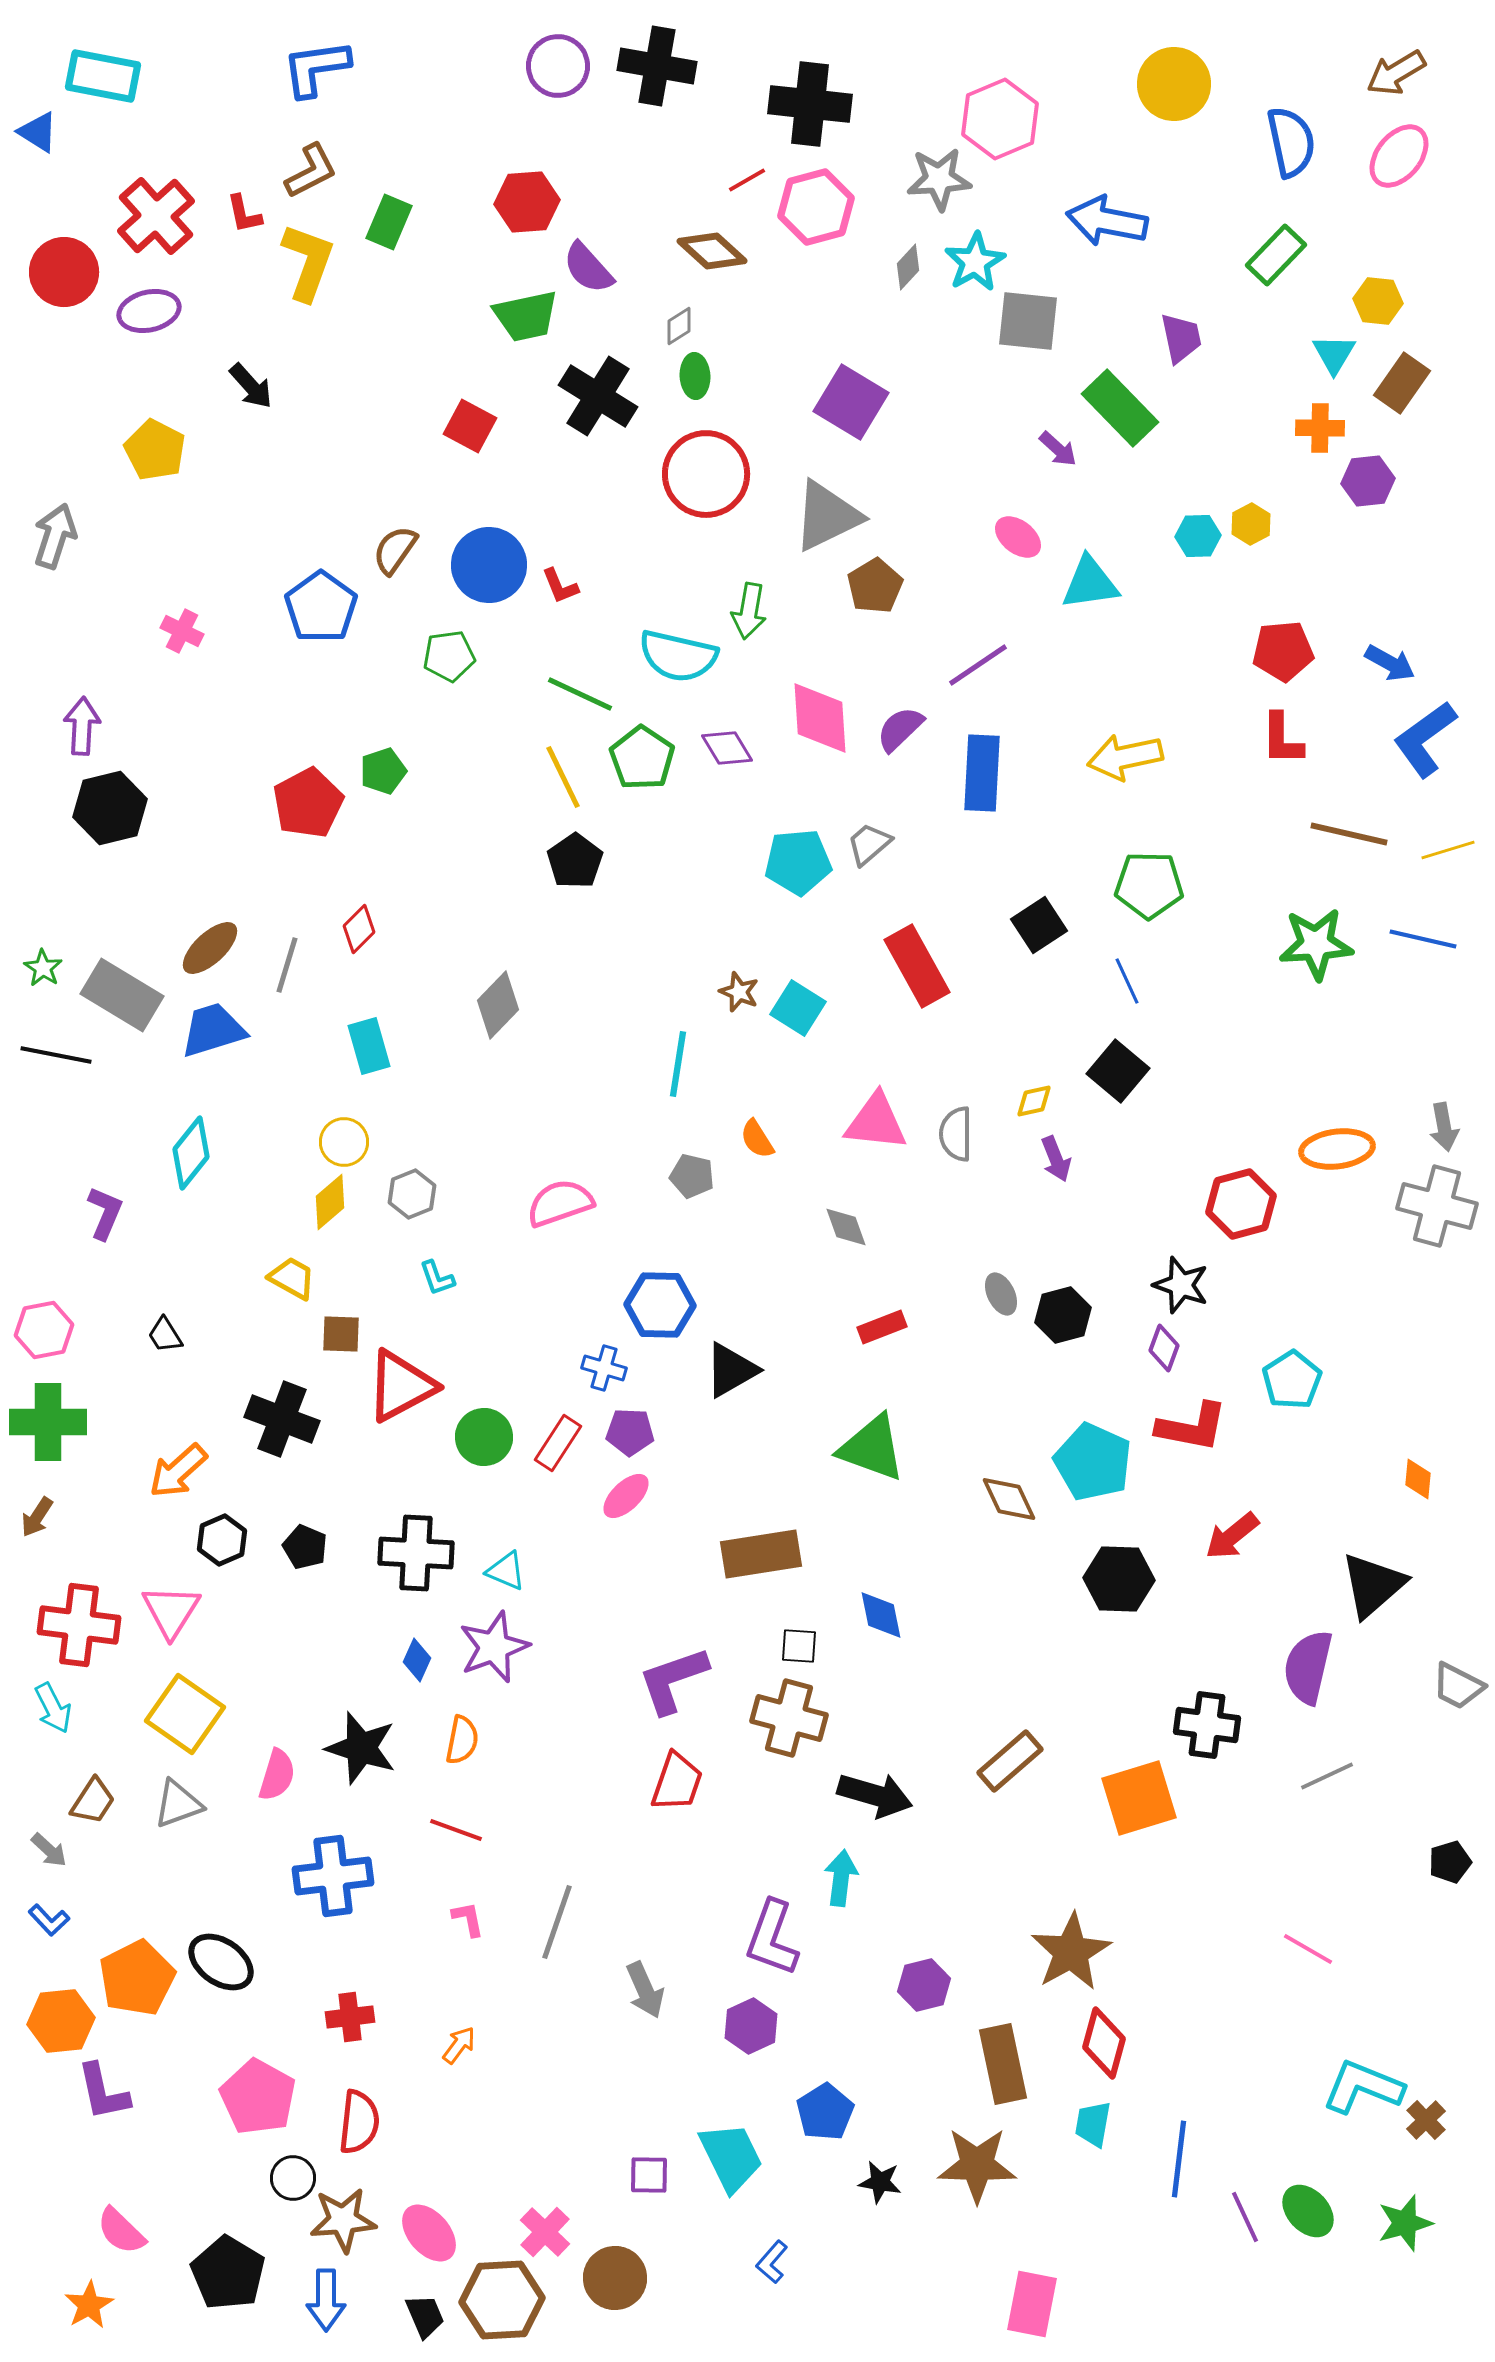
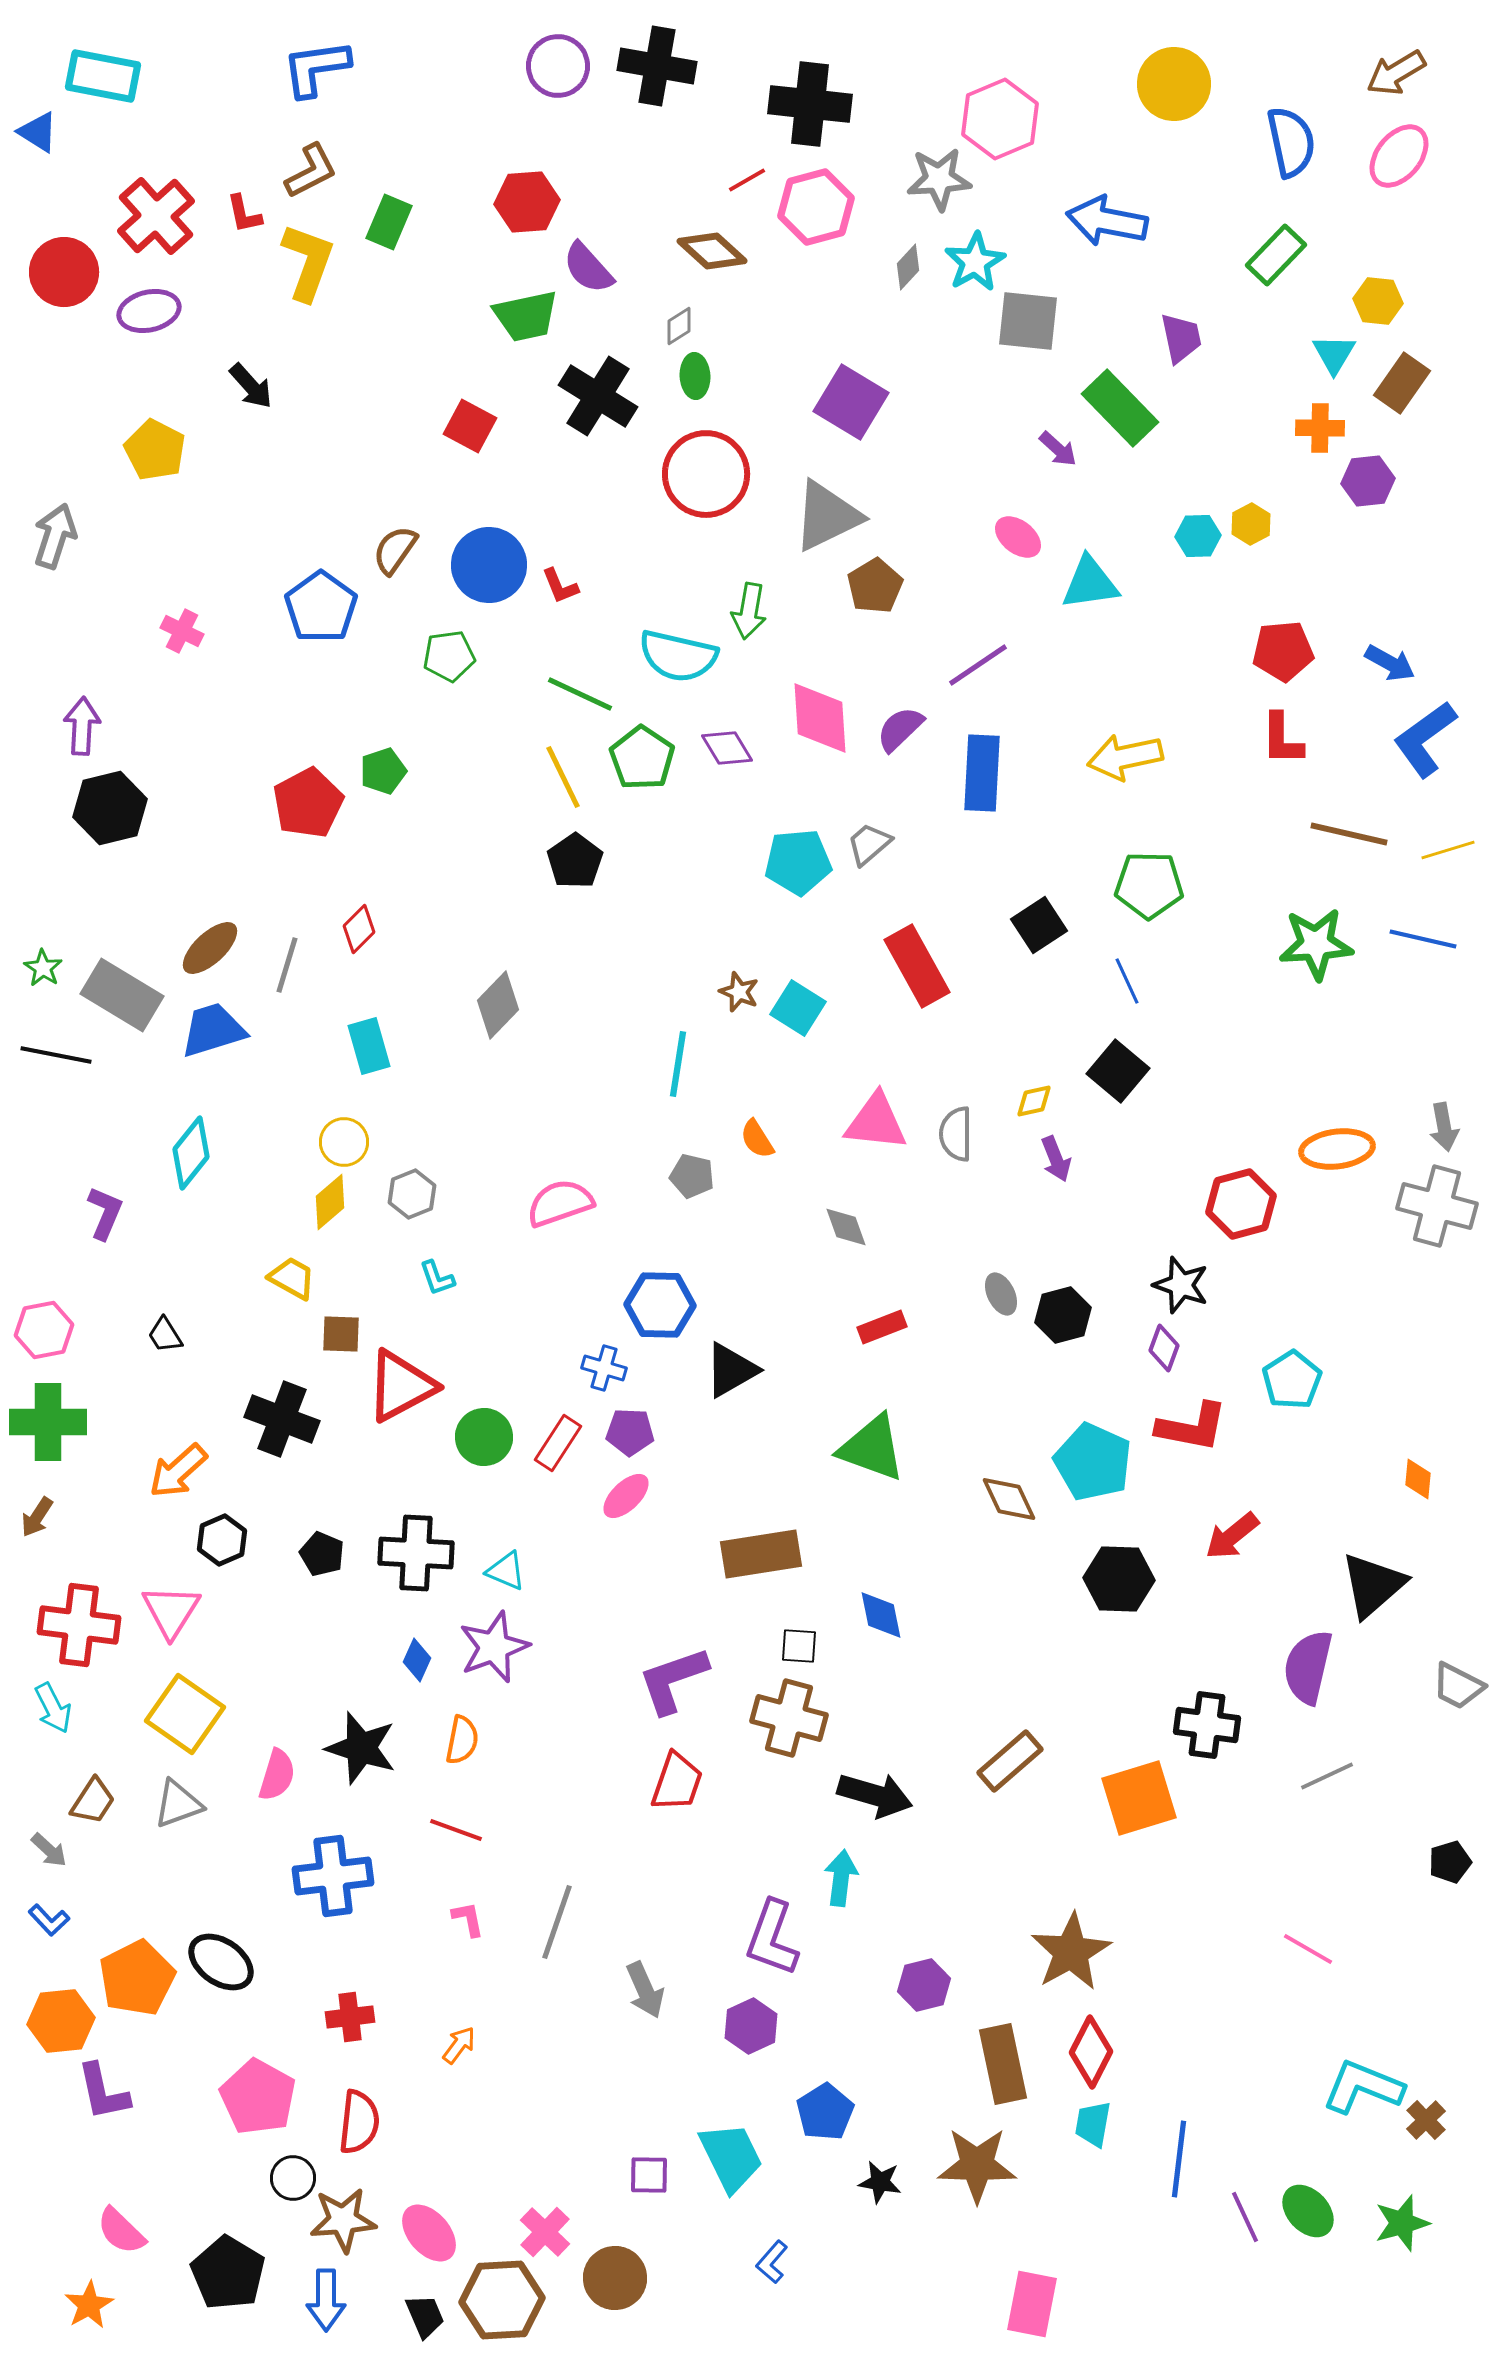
black pentagon at (305, 1547): moved 17 px right, 7 px down
red diamond at (1104, 2043): moved 13 px left, 9 px down; rotated 12 degrees clockwise
green star at (1405, 2223): moved 3 px left
